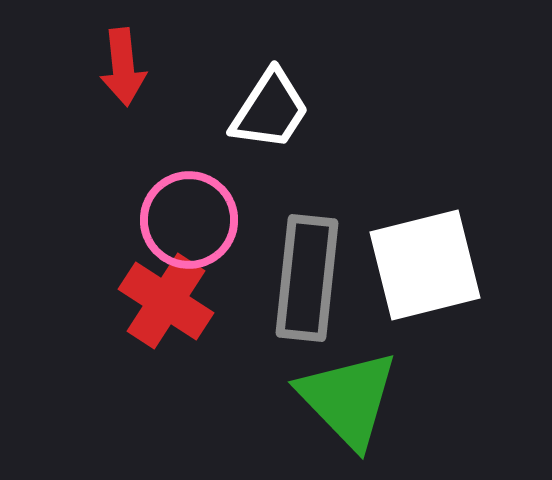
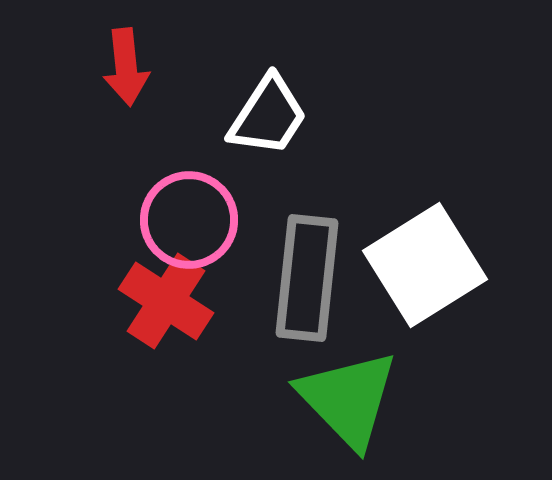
red arrow: moved 3 px right
white trapezoid: moved 2 px left, 6 px down
white square: rotated 18 degrees counterclockwise
